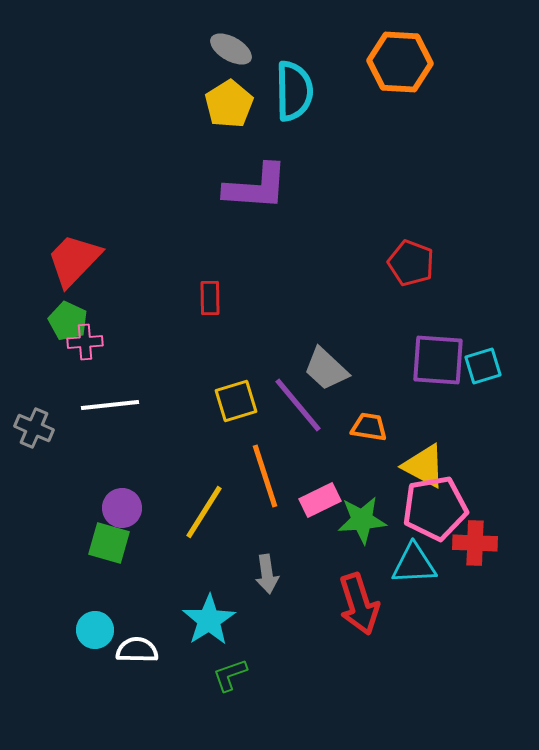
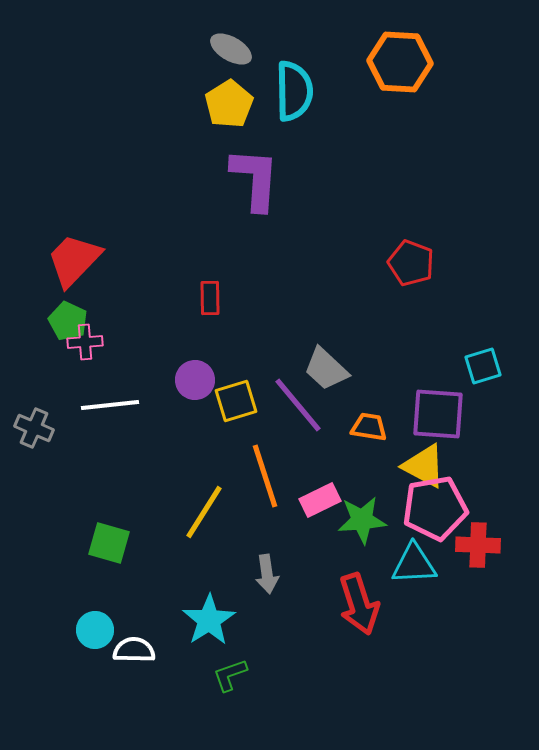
purple L-shape: moved 1 px left, 8 px up; rotated 90 degrees counterclockwise
purple square: moved 54 px down
purple circle: moved 73 px right, 128 px up
red cross: moved 3 px right, 2 px down
white semicircle: moved 3 px left
